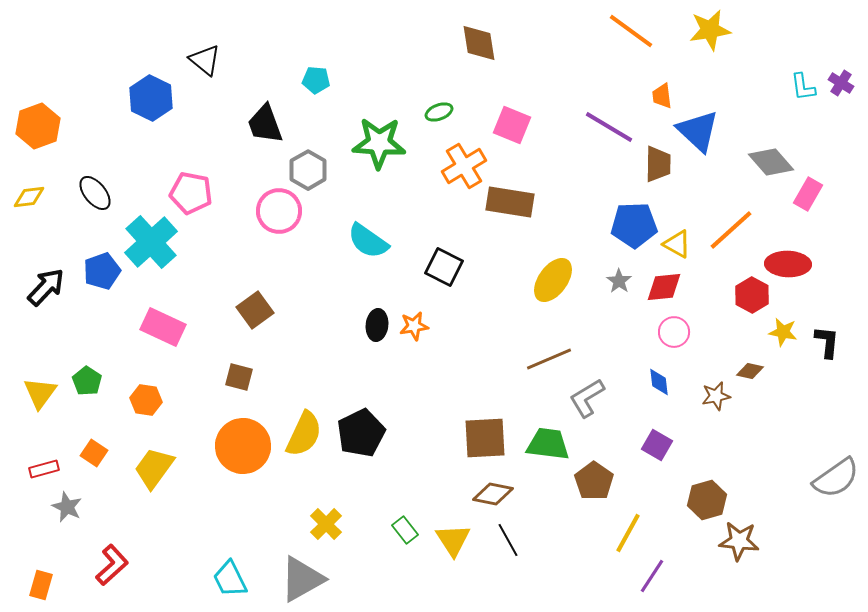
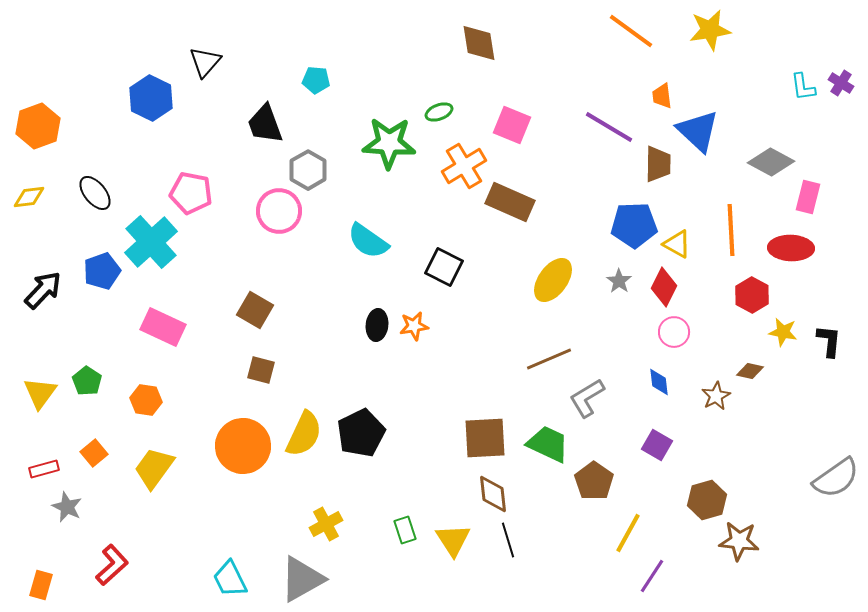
black triangle at (205, 60): moved 2 px down; rotated 32 degrees clockwise
green star at (379, 143): moved 10 px right
gray diamond at (771, 162): rotated 21 degrees counterclockwise
pink rectangle at (808, 194): moved 3 px down; rotated 16 degrees counterclockwise
brown rectangle at (510, 202): rotated 15 degrees clockwise
orange line at (731, 230): rotated 51 degrees counterclockwise
red ellipse at (788, 264): moved 3 px right, 16 px up
black arrow at (46, 287): moved 3 px left, 3 px down
red diamond at (664, 287): rotated 57 degrees counterclockwise
brown square at (255, 310): rotated 24 degrees counterclockwise
black L-shape at (827, 342): moved 2 px right, 1 px up
brown square at (239, 377): moved 22 px right, 7 px up
brown star at (716, 396): rotated 16 degrees counterclockwise
green trapezoid at (548, 444): rotated 18 degrees clockwise
orange square at (94, 453): rotated 16 degrees clockwise
brown diamond at (493, 494): rotated 72 degrees clockwise
yellow cross at (326, 524): rotated 16 degrees clockwise
green rectangle at (405, 530): rotated 20 degrees clockwise
black line at (508, 540): rotated 12 degrees clockwise
